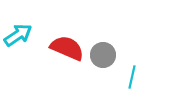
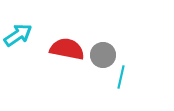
red semicircle: moved 1 px down; rotated 12 degrees counterclockwise
cyan line: moved 11 px left
